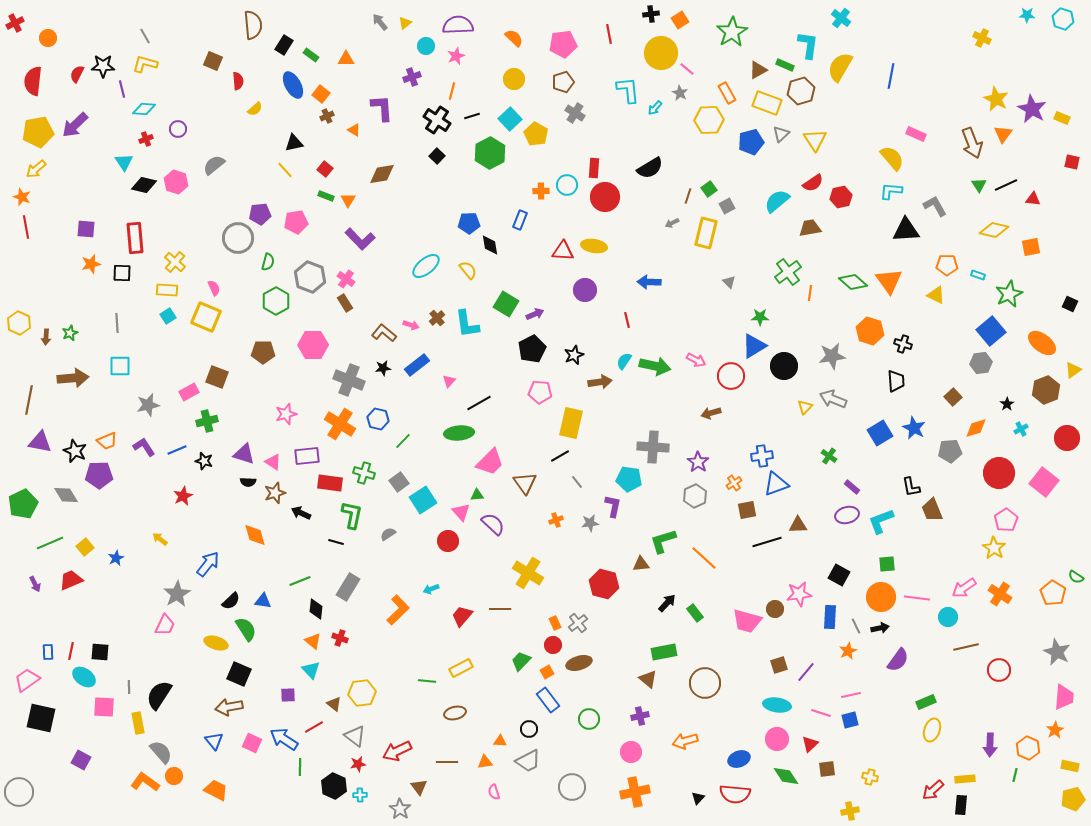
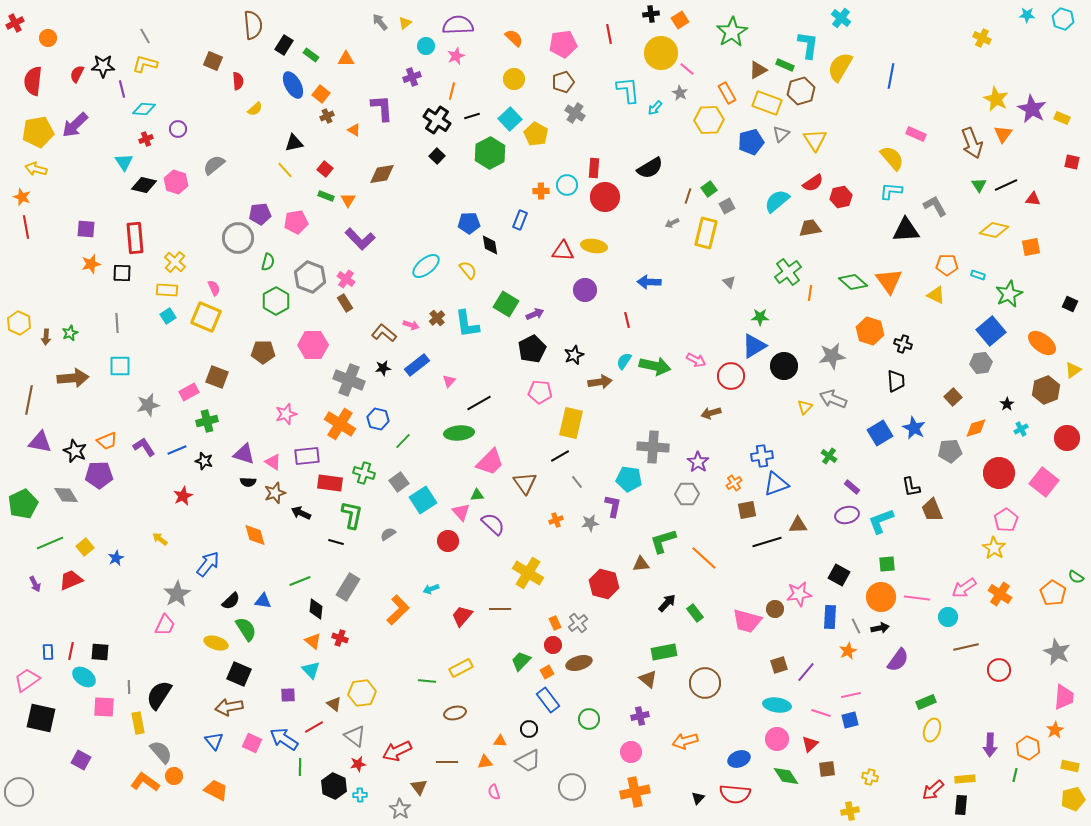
yellow arrow at (36, 169): rotated 55 degrees clockwise
gray hexagon at (695, 496): moved 8 px left, 2 px up; rotated 25 degrees clockwise
